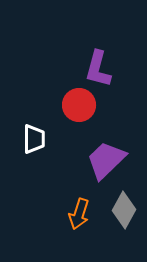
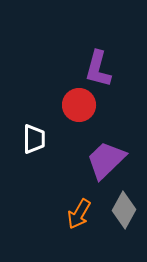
orange arrow: rotated 12 degrees clockwise
